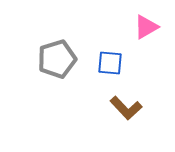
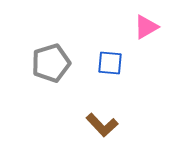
gray pentagon: moved 6 px left, 4 px down
brown L-shape: moved 24 px left, 17 px down
